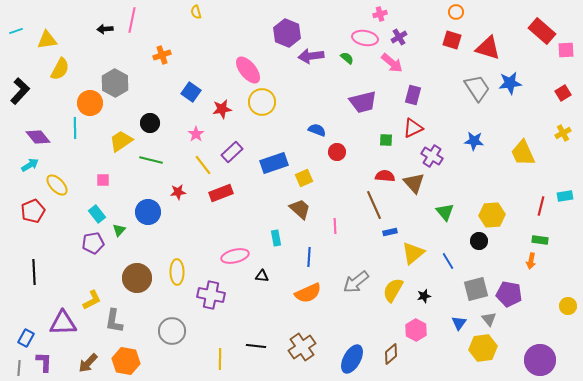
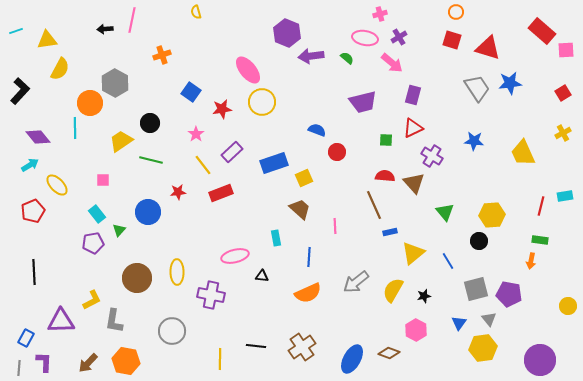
purple triangle at (63, 323): moved 2 px left, 2 px up
brown diamond at (391, 354): moved 2 px left, 1 px up; rotated 60 degrees clockwise
